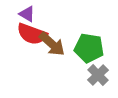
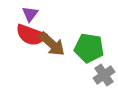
purple triangle: moved 3 px right; rotated 36 degrees clockwise
red semicircle: moved 1 px left, 1 px down
gray cross: moved 6 px right; rotated 10 degrees clockwise
